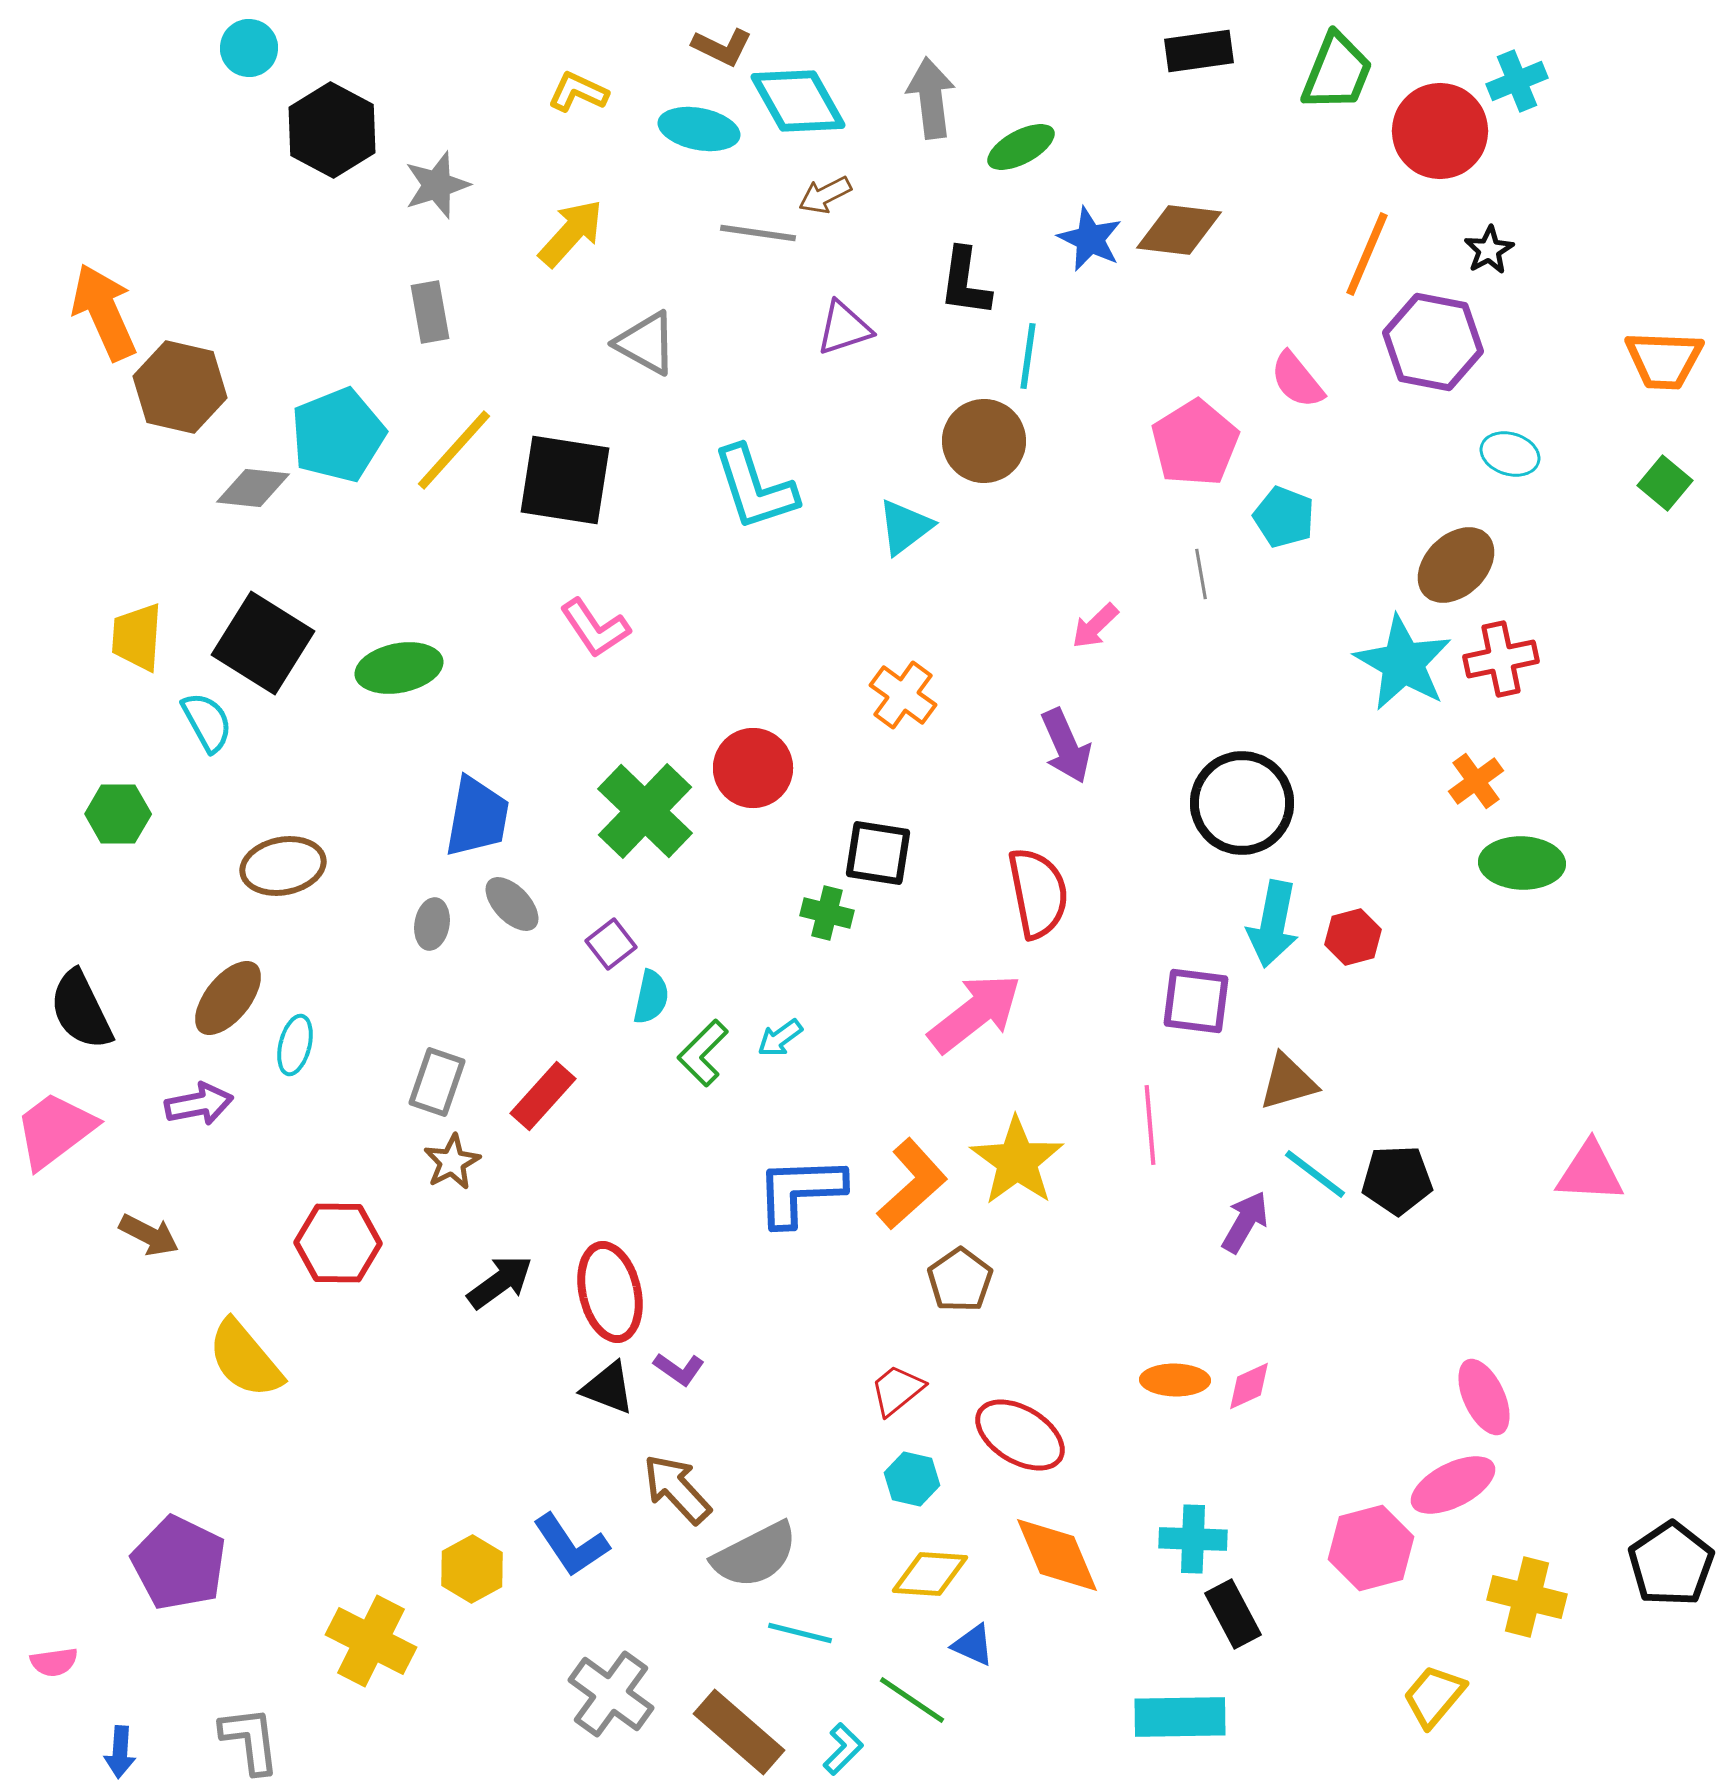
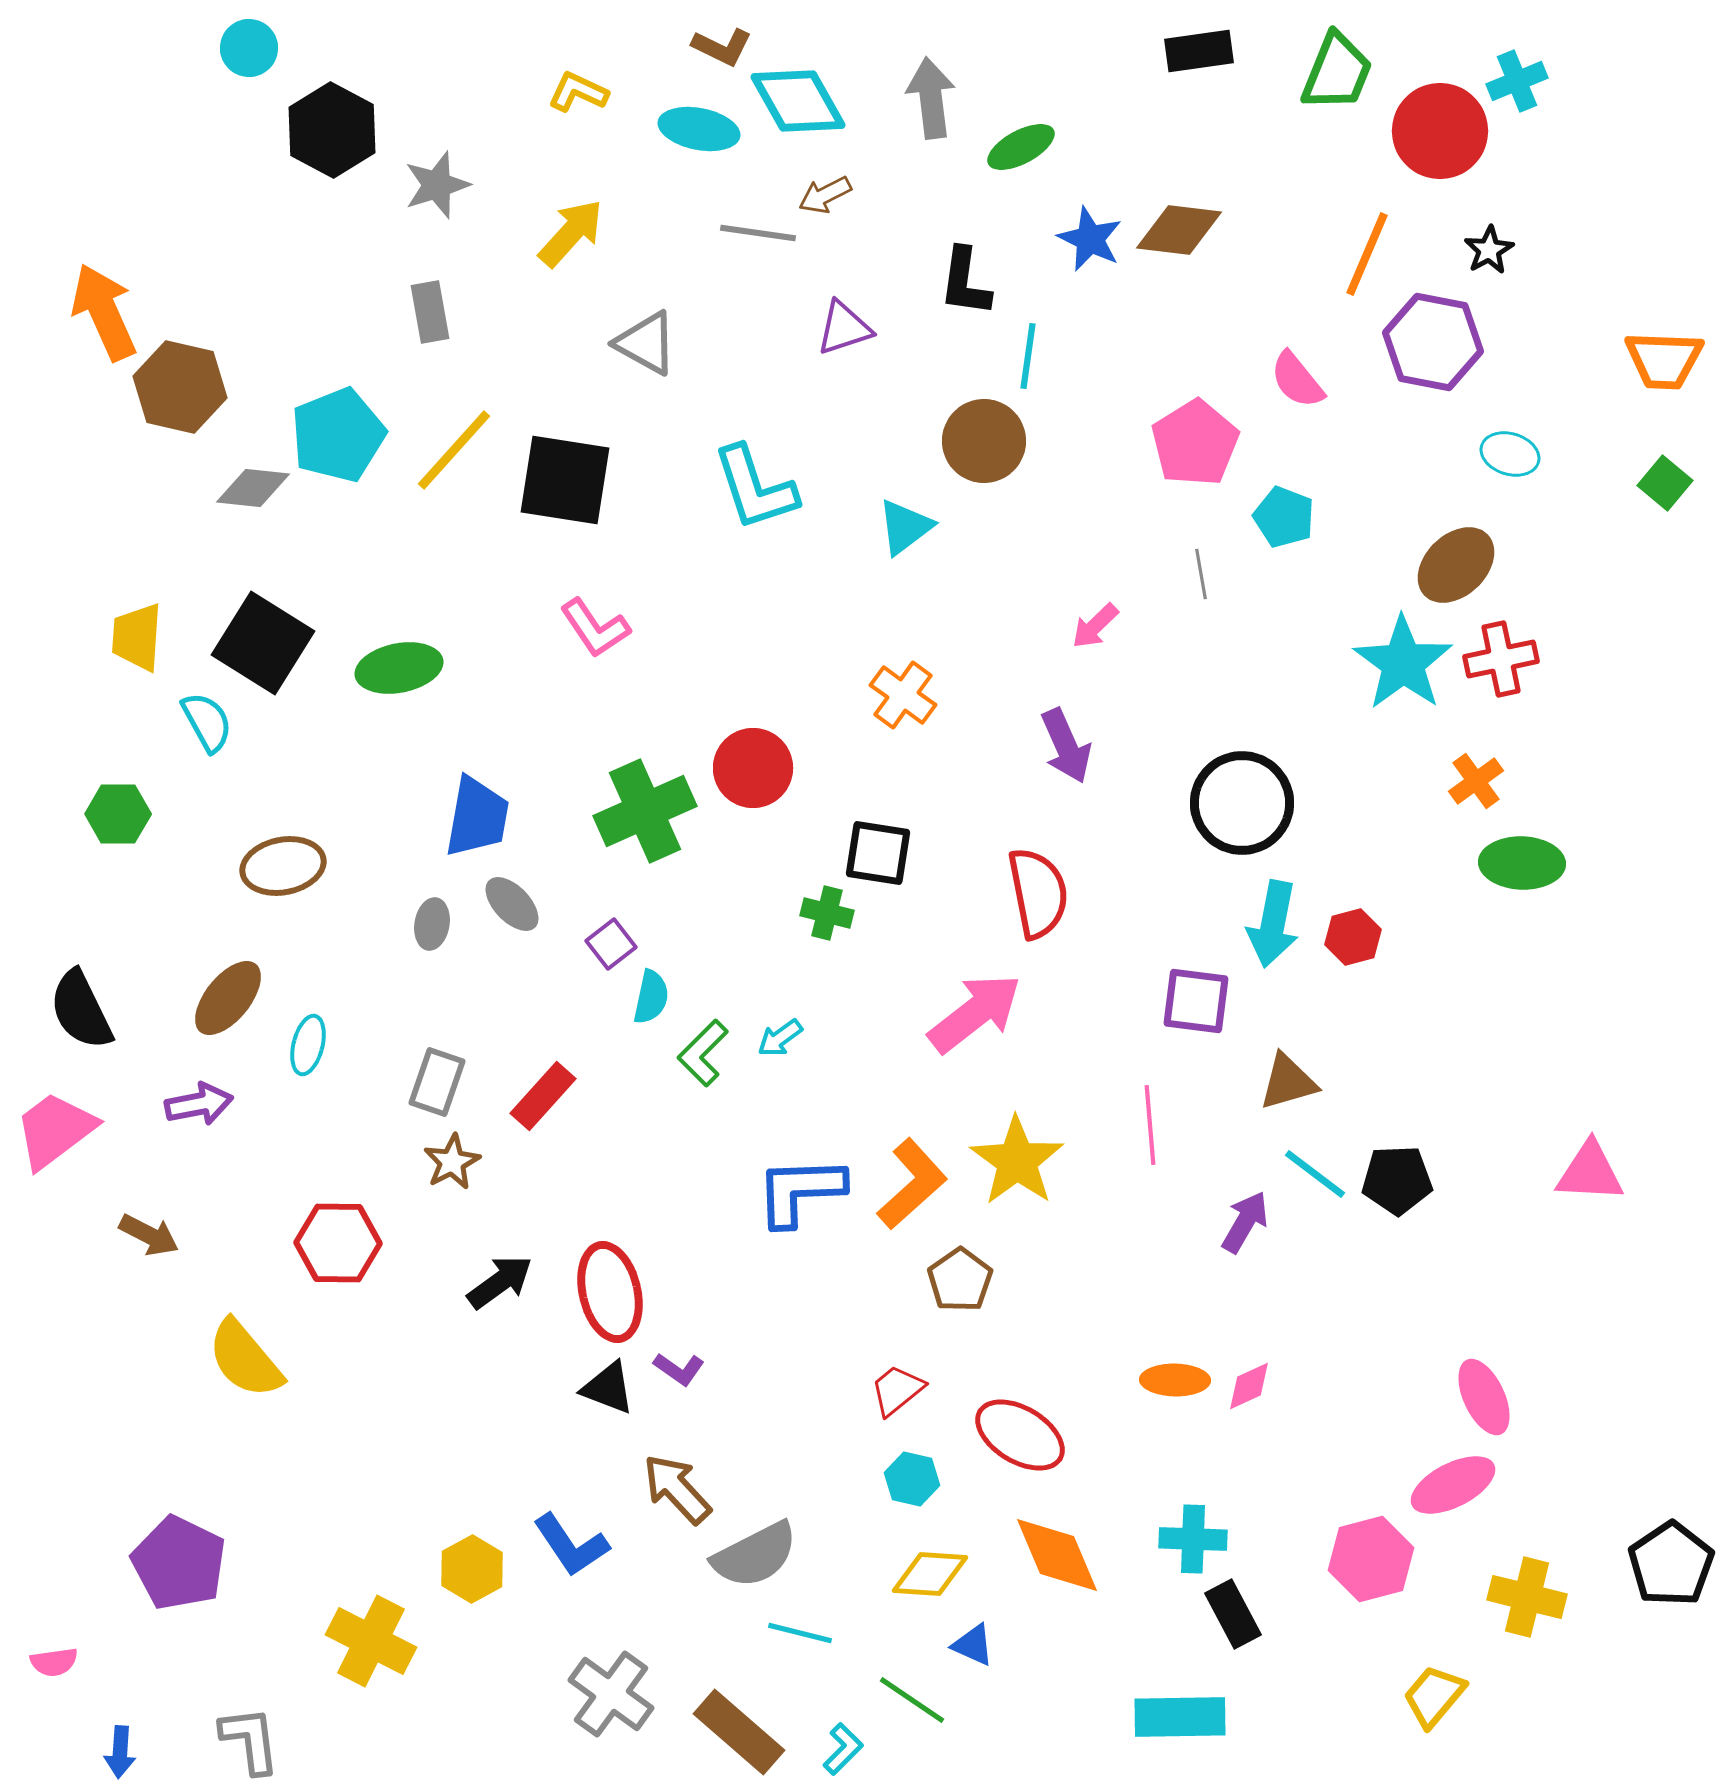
cyan star at (1403, 663): rotated 6 degrees clockwise
green cross at (645, 811): rotated 22 degrees clockwise
cyan ellipse at (295, 1045): moved 13 px right
pink hexagon at (1371, 1548): moved 11 px down
